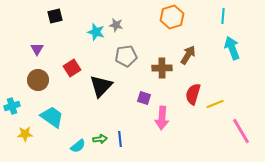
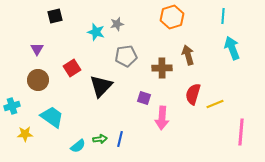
gray star: moved 1 px right, 1 px up; rotated 24 degrees counterclockwise
brown arrow: rotated 48 degrees counterclockwise
pink line: moved 1 px down; rotated 36 degrees clockwise
blue line: rotated 21 degrees clockwise
